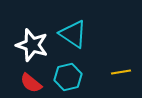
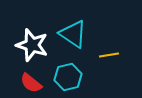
yellow line: moved 12 px left, 17 px up
